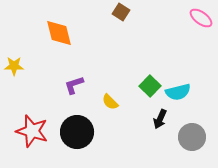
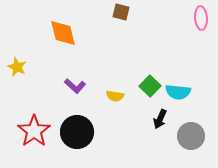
brown square: rotated 18 degrees counterclockwise
pink ellipse: rotated 50 degrees clockwise
orange diamond: moved 4 px right
yellow star: moved 3 px right, 1 px down; rotated 24 degrees clockwise
purple L-shape: moved 1 px right, 1 px down; rotated 120 degrees counterclockwise
cyan semicircle: rotated 20 degrees clockwise
yellow semicircle: moved 5 px right, 6 px up; rotated 36 degrees counterclockwise
red star: moved 2 px right; rotated 20 degrees clockwise
gray circle: moved 1 px left, 1 px up
